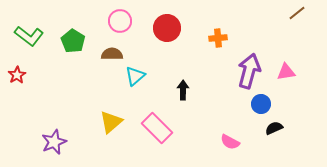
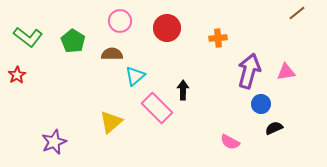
green L-shape: moved 1 px left, 1 px down
pink rectangle: moved 20 px up
